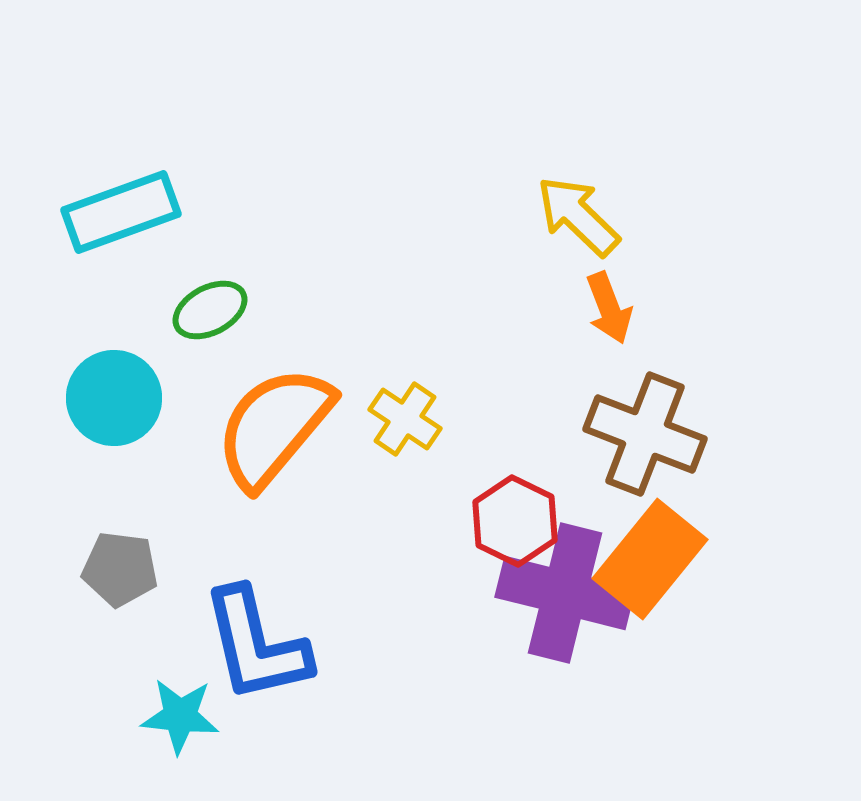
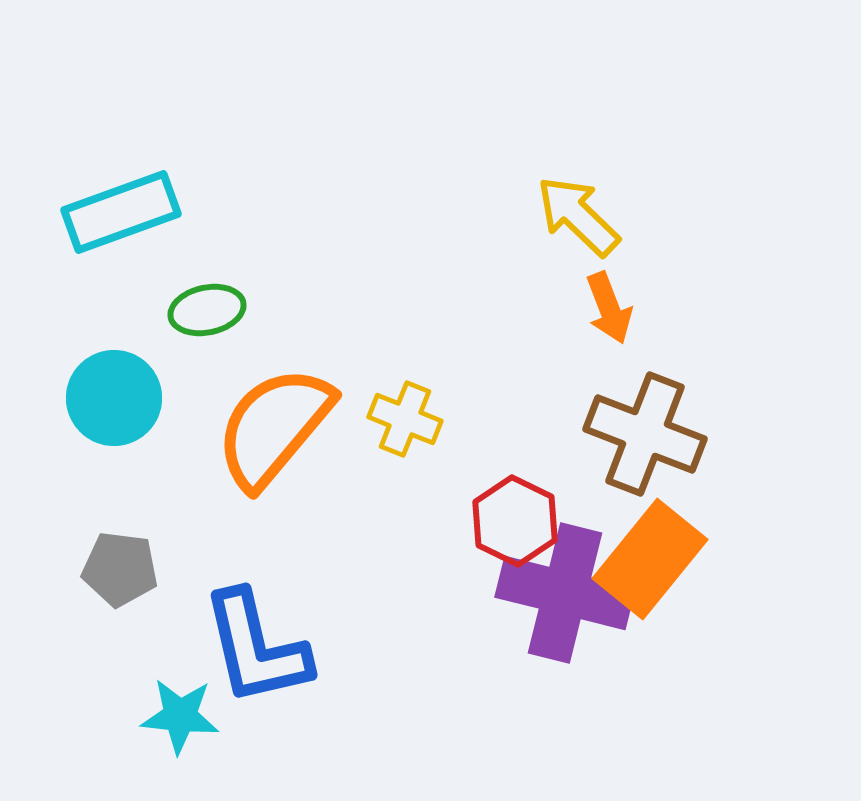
green ellipse: moved 3 px left; rotated 16 degrees clockwise
yellow cross: rotated 12 degrees counterclockwise
blue L-shape: moved 3 px down
